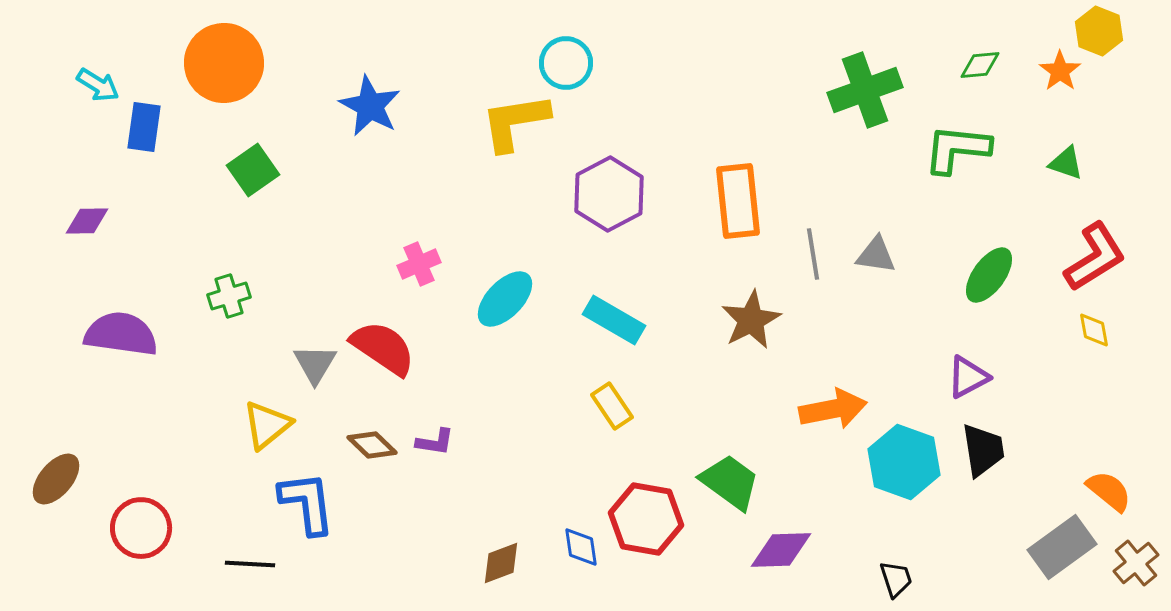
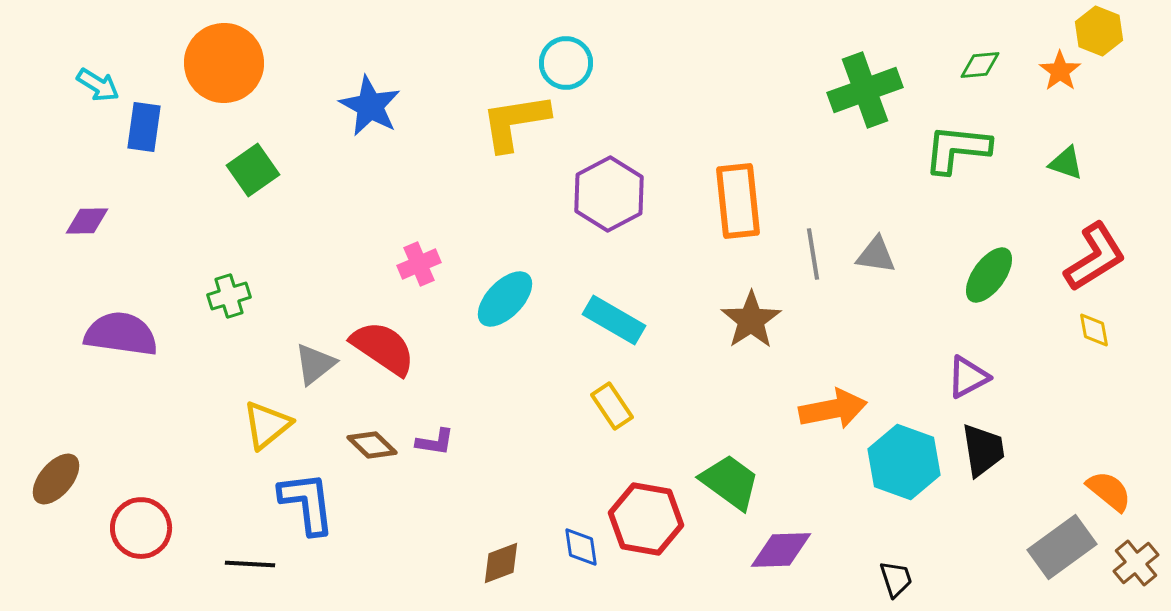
brown star at (751, 320): rotated 6 degrees counterclockwise
gray triangle at (315, 364): rotated 21 degrees clockwise
